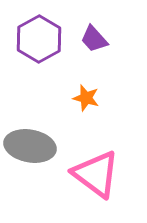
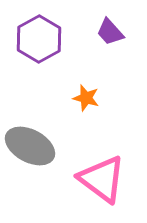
purple trapezoid: moved 16 px right, 7 px up
gray ellipse: rotated 18 degrees clockwise
pink triangle: moved 6 px right, 5 px down
